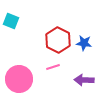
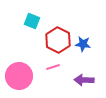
cyan square: moved 21 px right
blue star: moved 1 px left, 1 px down
pink circle: moved 3 px up
